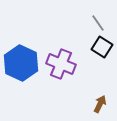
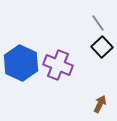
black square: rotated 15 degrees clockwise
purple cross: moved 3 px left, 1 px down
